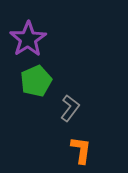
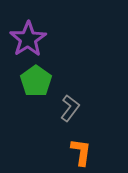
green pentagon: rotated 12 degrees counterclockwise
orange L-shape: moved 2 px down
